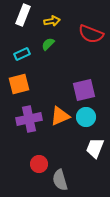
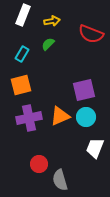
cyan rectangle: rotated 35 degrees counterclockwise
orange square: moved 2 px right, 1 px down
purple cross: moved 1 px up
